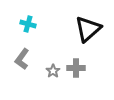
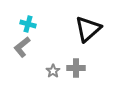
gray L-shape: moved 12 px up; rotated 15 degrees clockwise
